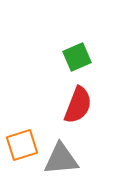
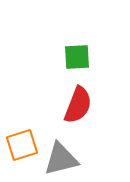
green square: rotated 20 degrees clockwise
gray triangle: rotated 9 degrees counterclockwise
